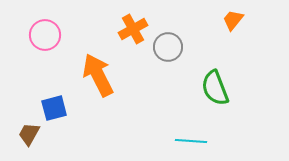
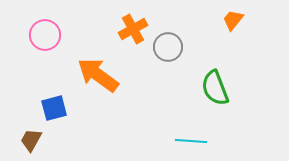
orange arrow: rotated 27 degrees counterclockwise
brown trapezoid: moved 2 px right, 6 px down
